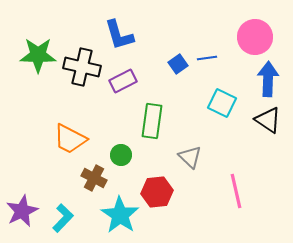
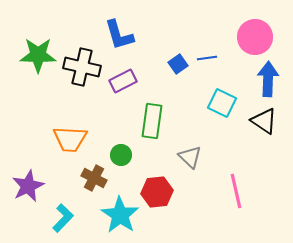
black triangle: moved 4 px left, 1 px down
orange trapezoid: rotated 24 degrees counterclockwise
purple star: moved 6 px right, 25 px up
